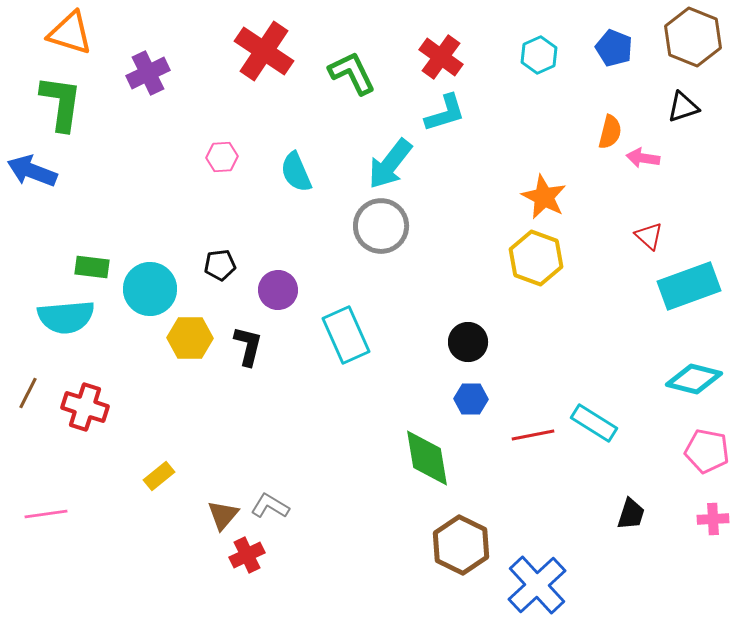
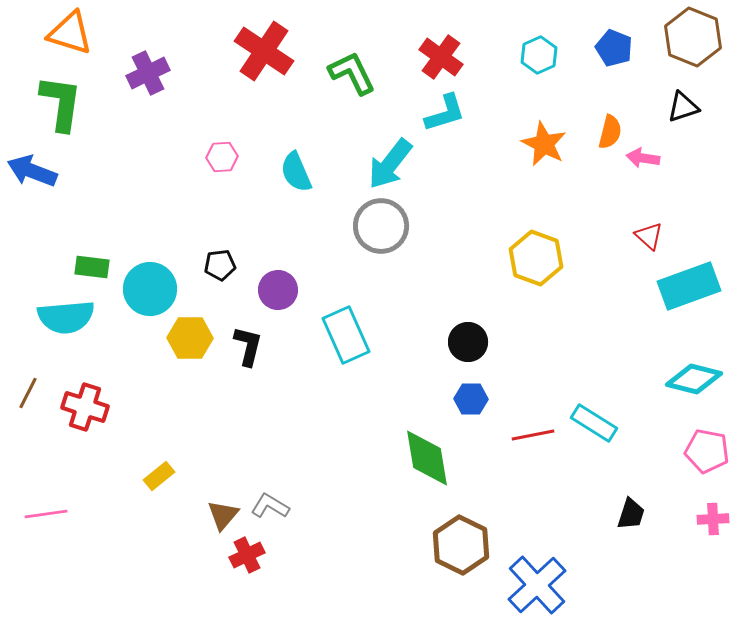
orange star at (544, 197): moved 53 px up
